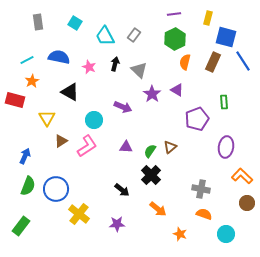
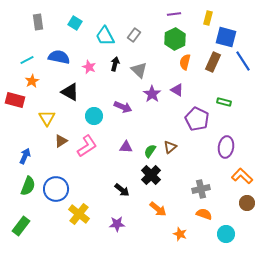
green rectangle at (224, 102): rotated 72 degrees counterclockwise
purple pentagon at (197, 119): rotated 25 degrees counterclockwise
cyan circle at (94, 120): moved 4 px up
gray cross at (201, 189): rotated 24 degrees counterclockwise
